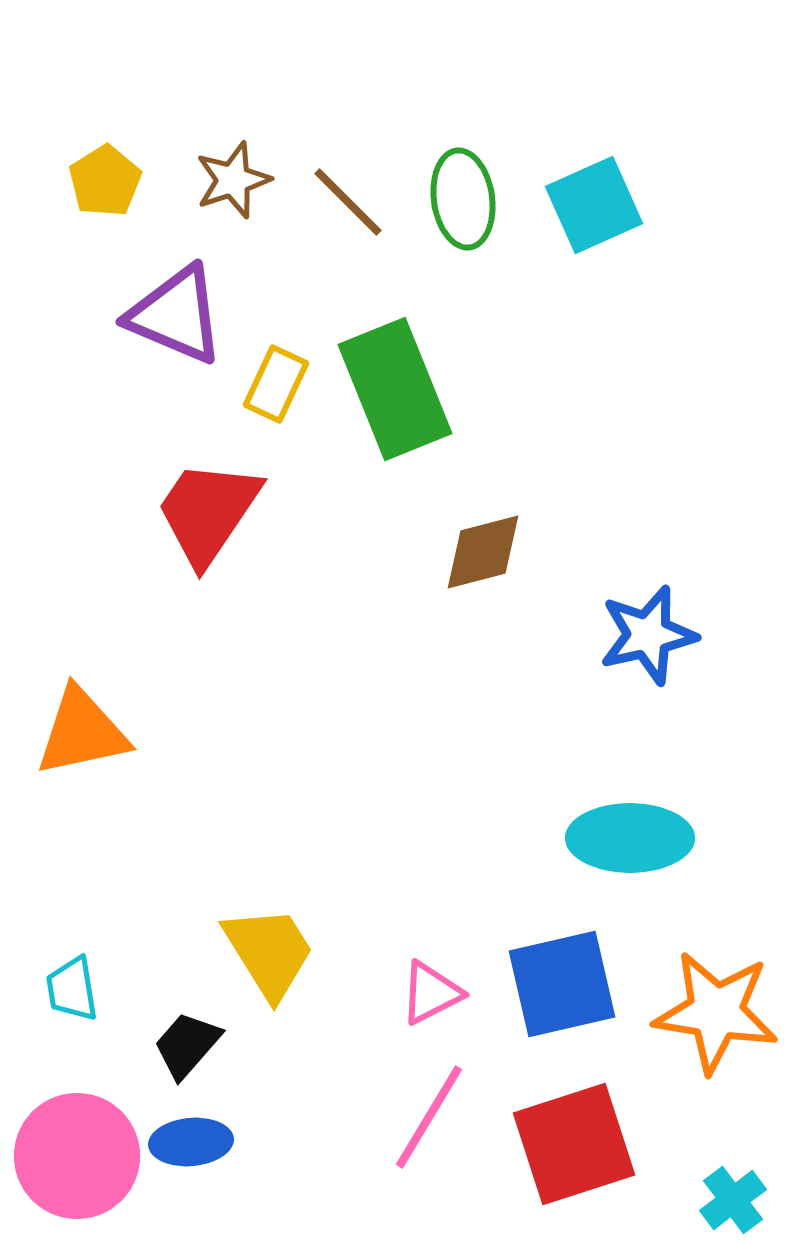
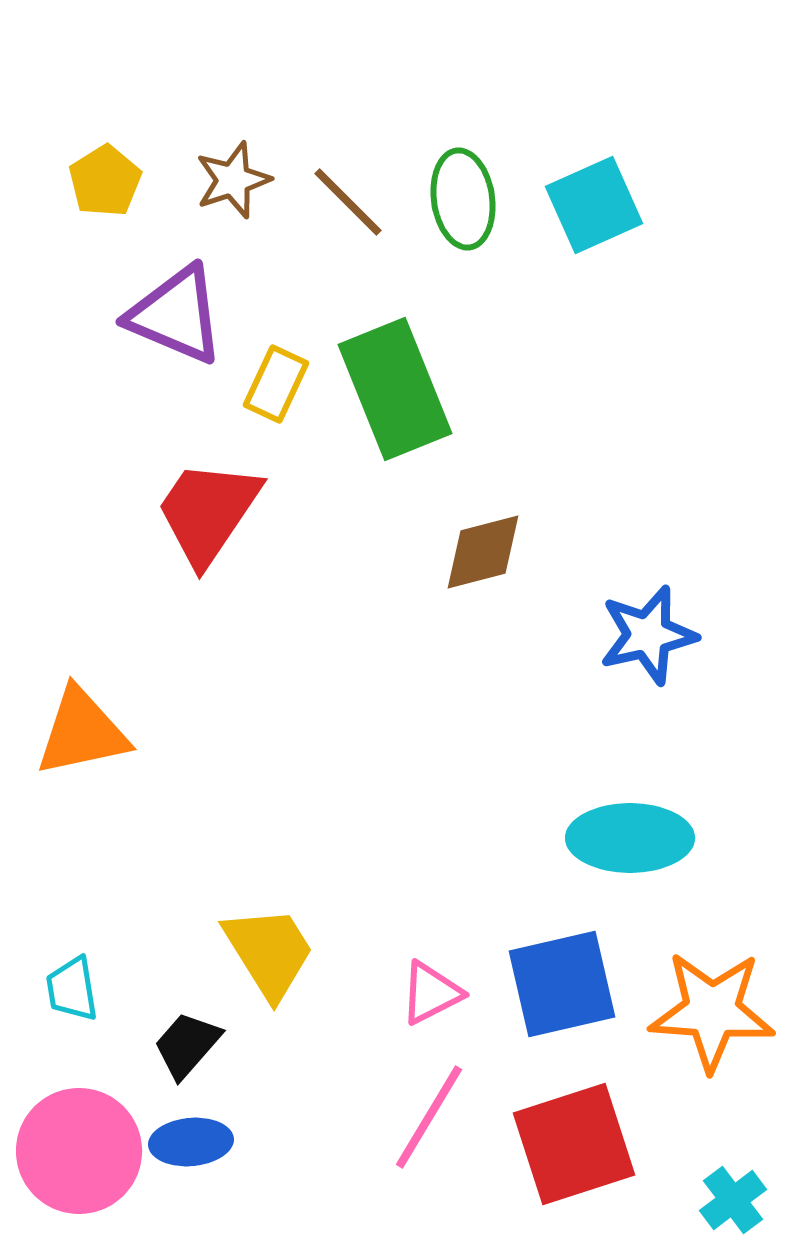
orange star: moved 4 px left, 1 px up; rotated 5 degrees counterclockwise
pink circle: moved 2 px right, 5 px up
